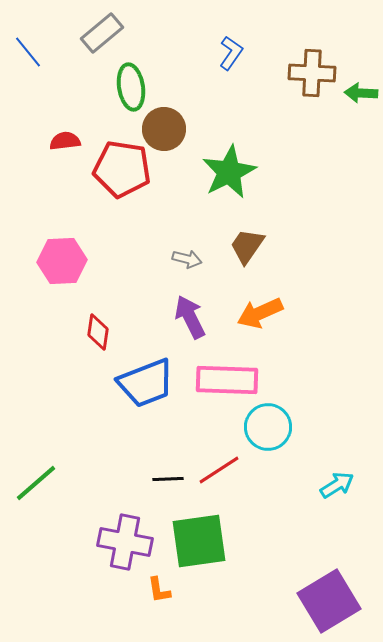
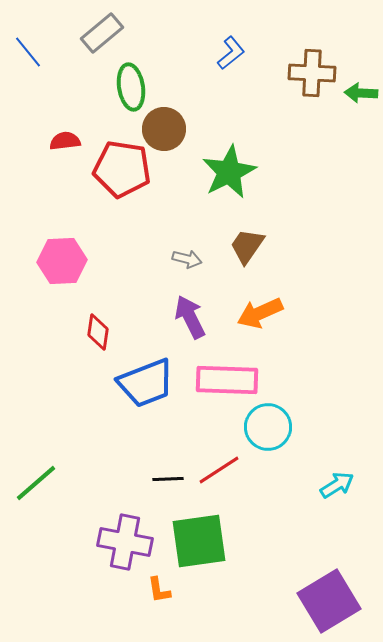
blue L-shape: rotated 16 degrees clockwise
